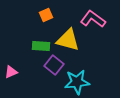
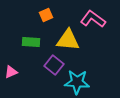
yellow triangle: rotated 10 degrees counterclockwise
green rectangle: moved 10 px left, 4 px up
cyan star: rotated 10 degrees clockwise
